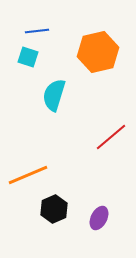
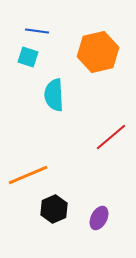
blue line: rotated 15 degrees clockwise
cyan semicircle: rotated 20 degrees counterclockwise
